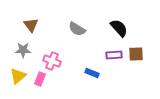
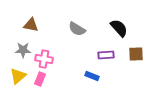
brown triangle: rotated 42 degrees counterclockwise
purple rectangle: moved 8 px left
pink cross: moved 8 px left, 2 px up; rotated 12 degrees counterclockwise
blue rectangle: moved 3 px down
